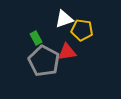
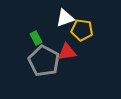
white triangle: moved 1 px right, 1 px up
